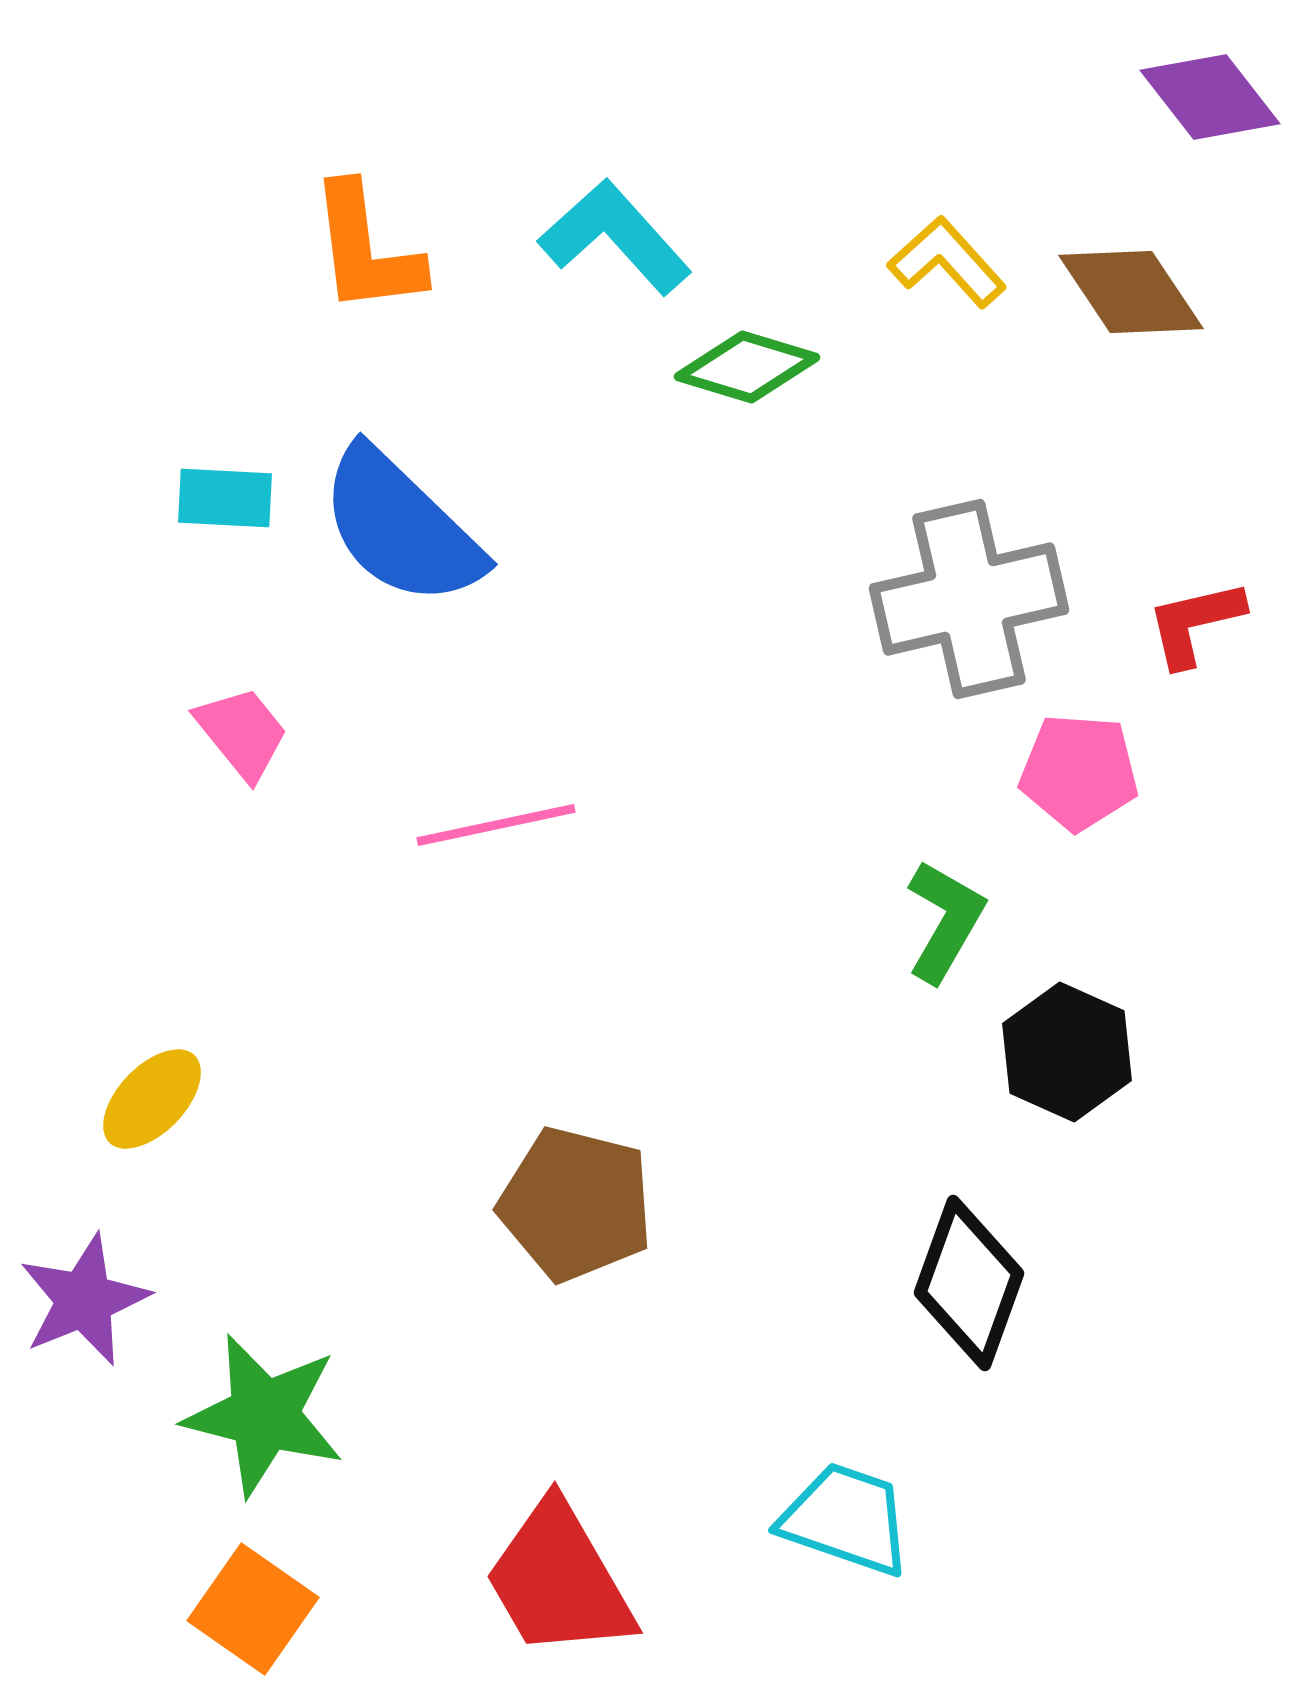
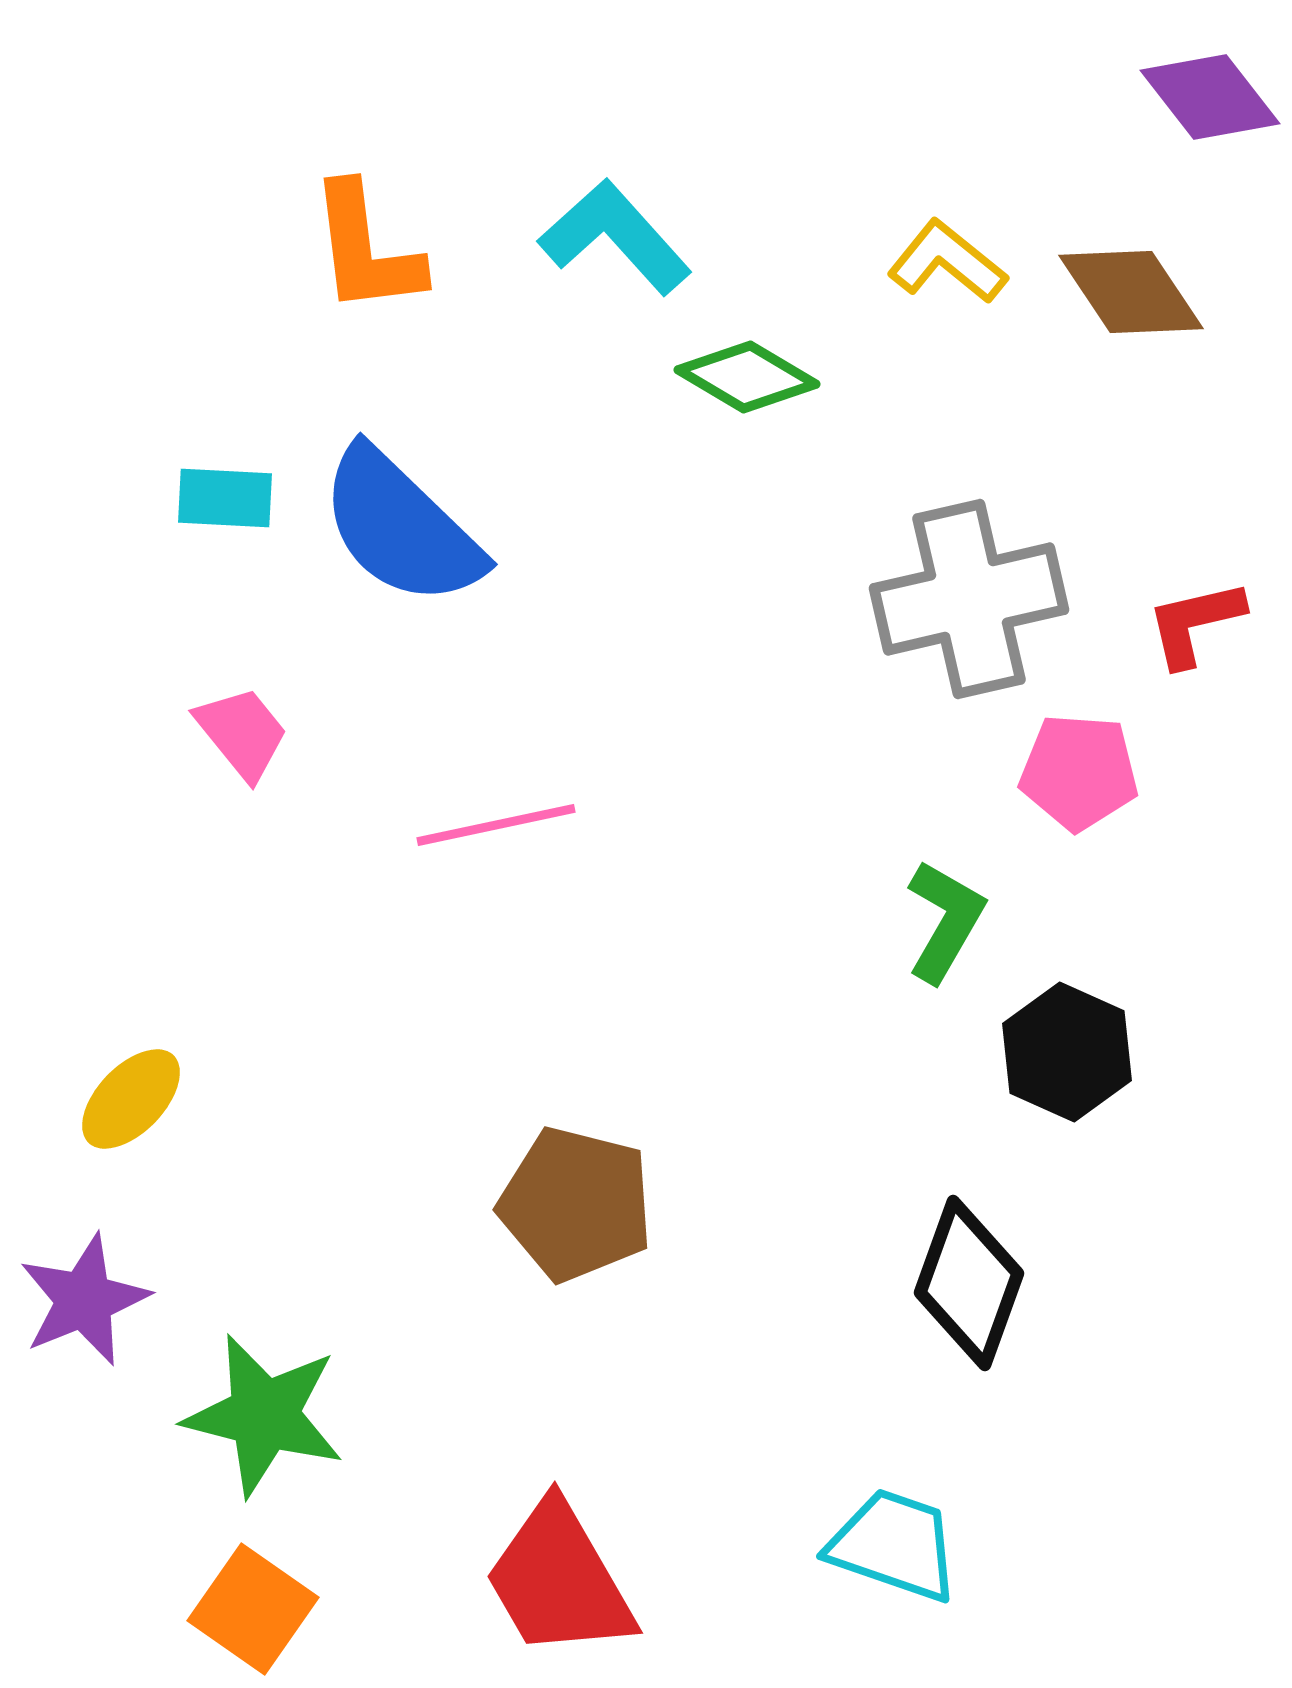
yellow L-shape: rotated 9 degrees counterclockwise
green diamond: moved 10 px down; rotated 14 degrees clockwise
yellow ellipse: moved 21 px left
cyan trapezoid: moved 48 px right, 26 px down
